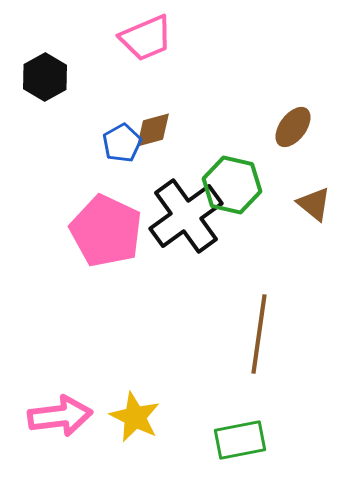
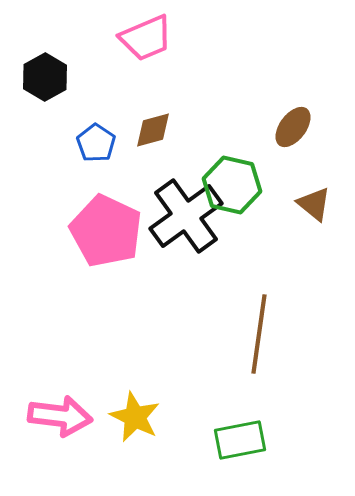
blue pentagon: moved 26 px left; rotated 9 degrees counterclockwise
pink arrow: rotated 14 degrees clockwise
